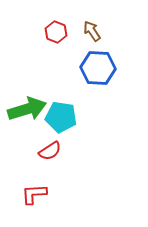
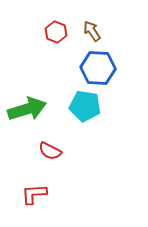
cyan pentagon: moved 24 px right, 11 px up
red semicircle: rotated 60 degrees clockwise
